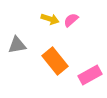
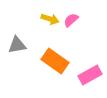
orange rectangle: rotated 16 degrees counterclockwise
